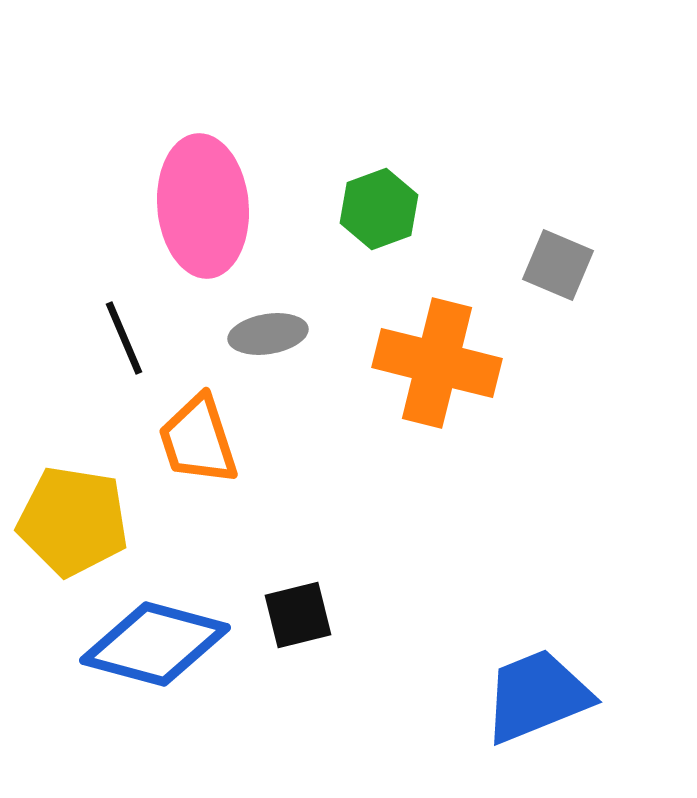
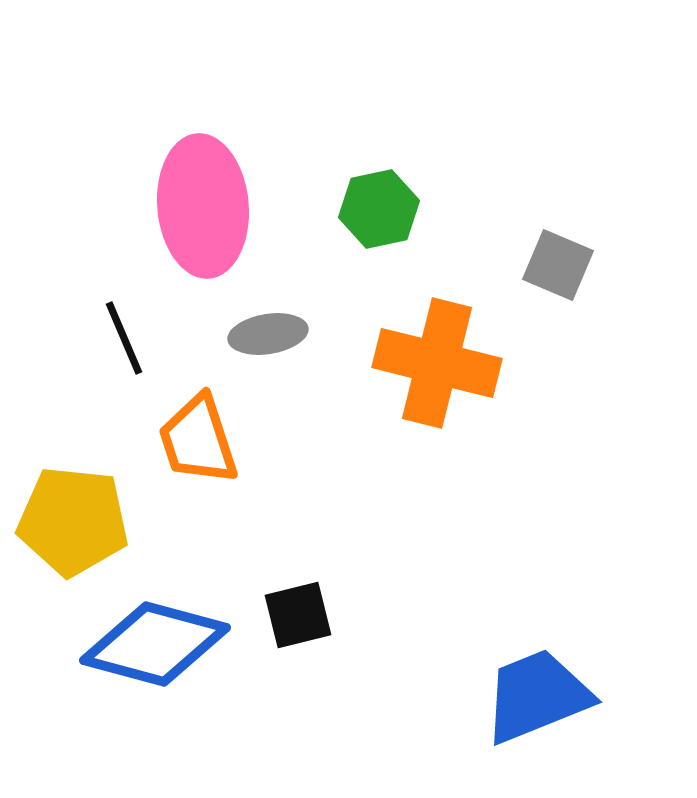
green hexagon: rotated 8 degrees clockwise
yellow pentagon: rotated 3 degrees counterclockwise
